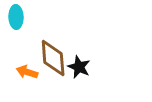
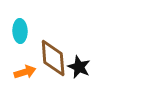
cyan ellipse: moved 4 px right, 14 px down
orange arrow: moved 2 px left; rotated 145 degrees clockwise
